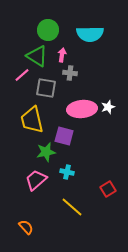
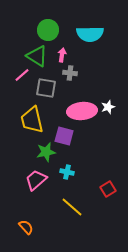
pink ellipse: moved 2 px down
